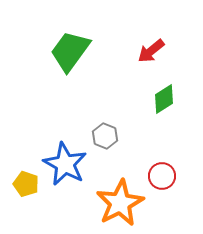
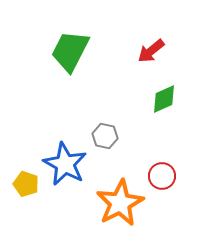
green trapezoid: rotated 9 degrees counterclockwise
green diamond: rotated 8 degrees clockwise
gray hexagon: rotated 10 degrees counterclockwise
